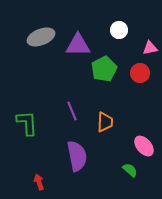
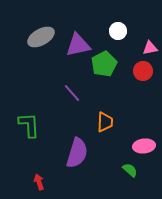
white circle: moved 1 px left, 1 px down
gray ellipse: rotated 8 degrees counterclockwise
purple triangle: rotated 12 degrees counterclockwise
green pentagon: moved 5 px up
red circle: moved 3 px right, 2 px up
purple line: moved 18 px up; rotated 18 degrees counterclockwise
green L-shape: moved 2 px right, 2 px down
pink ellipse: rotated 55 degrees counterclockwise
purple semicircle: moved 3 px up; rotated 28 degrees clockwise
